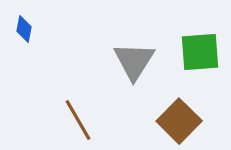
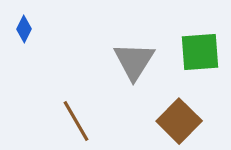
blue diamond: rotated 16 degrees clockwise
brown line: moved 2 px left, 1 px down
